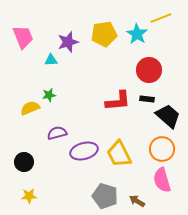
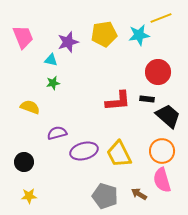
cyan star: moved 2 px right, 1 px down; rotated 30 degrees clockwise
cyan triangle: rotated 16 degrees clockwise
red circle: moved 9 px right, 2 px down
green star: moved 4 px right, 12 px up
yellow semicircle: moved 1 px up; rotated 42 degrees clockwise
orange circle: moved 2 px down
brown arrow: moved 2 px right, 7 px up
